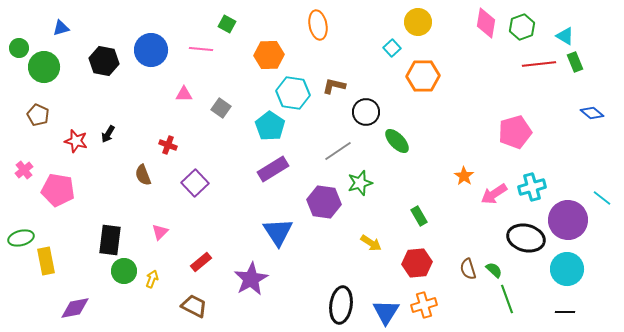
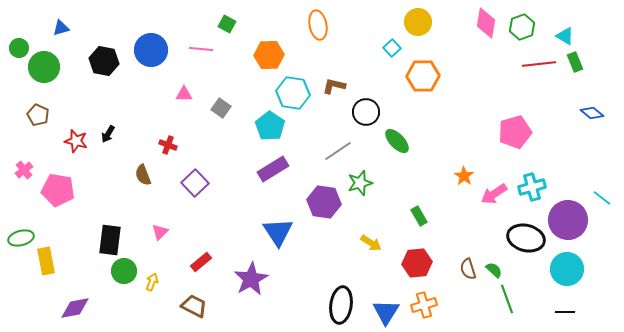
yellow arrow at (152, 279): moved 3 px down
